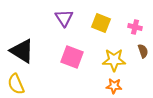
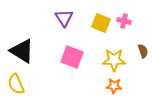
pink cross: moved 11 px left, 6 px up
